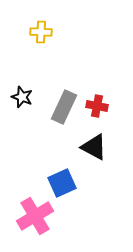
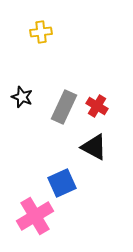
yellow cross: rotated 10 degrees counterclockwise
red cross: rotated 20 degrees clockwise
